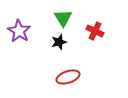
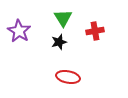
red cross: rotated 36 degrees counterclockwise
red ellipse: rotated 30 degrees clockwise
